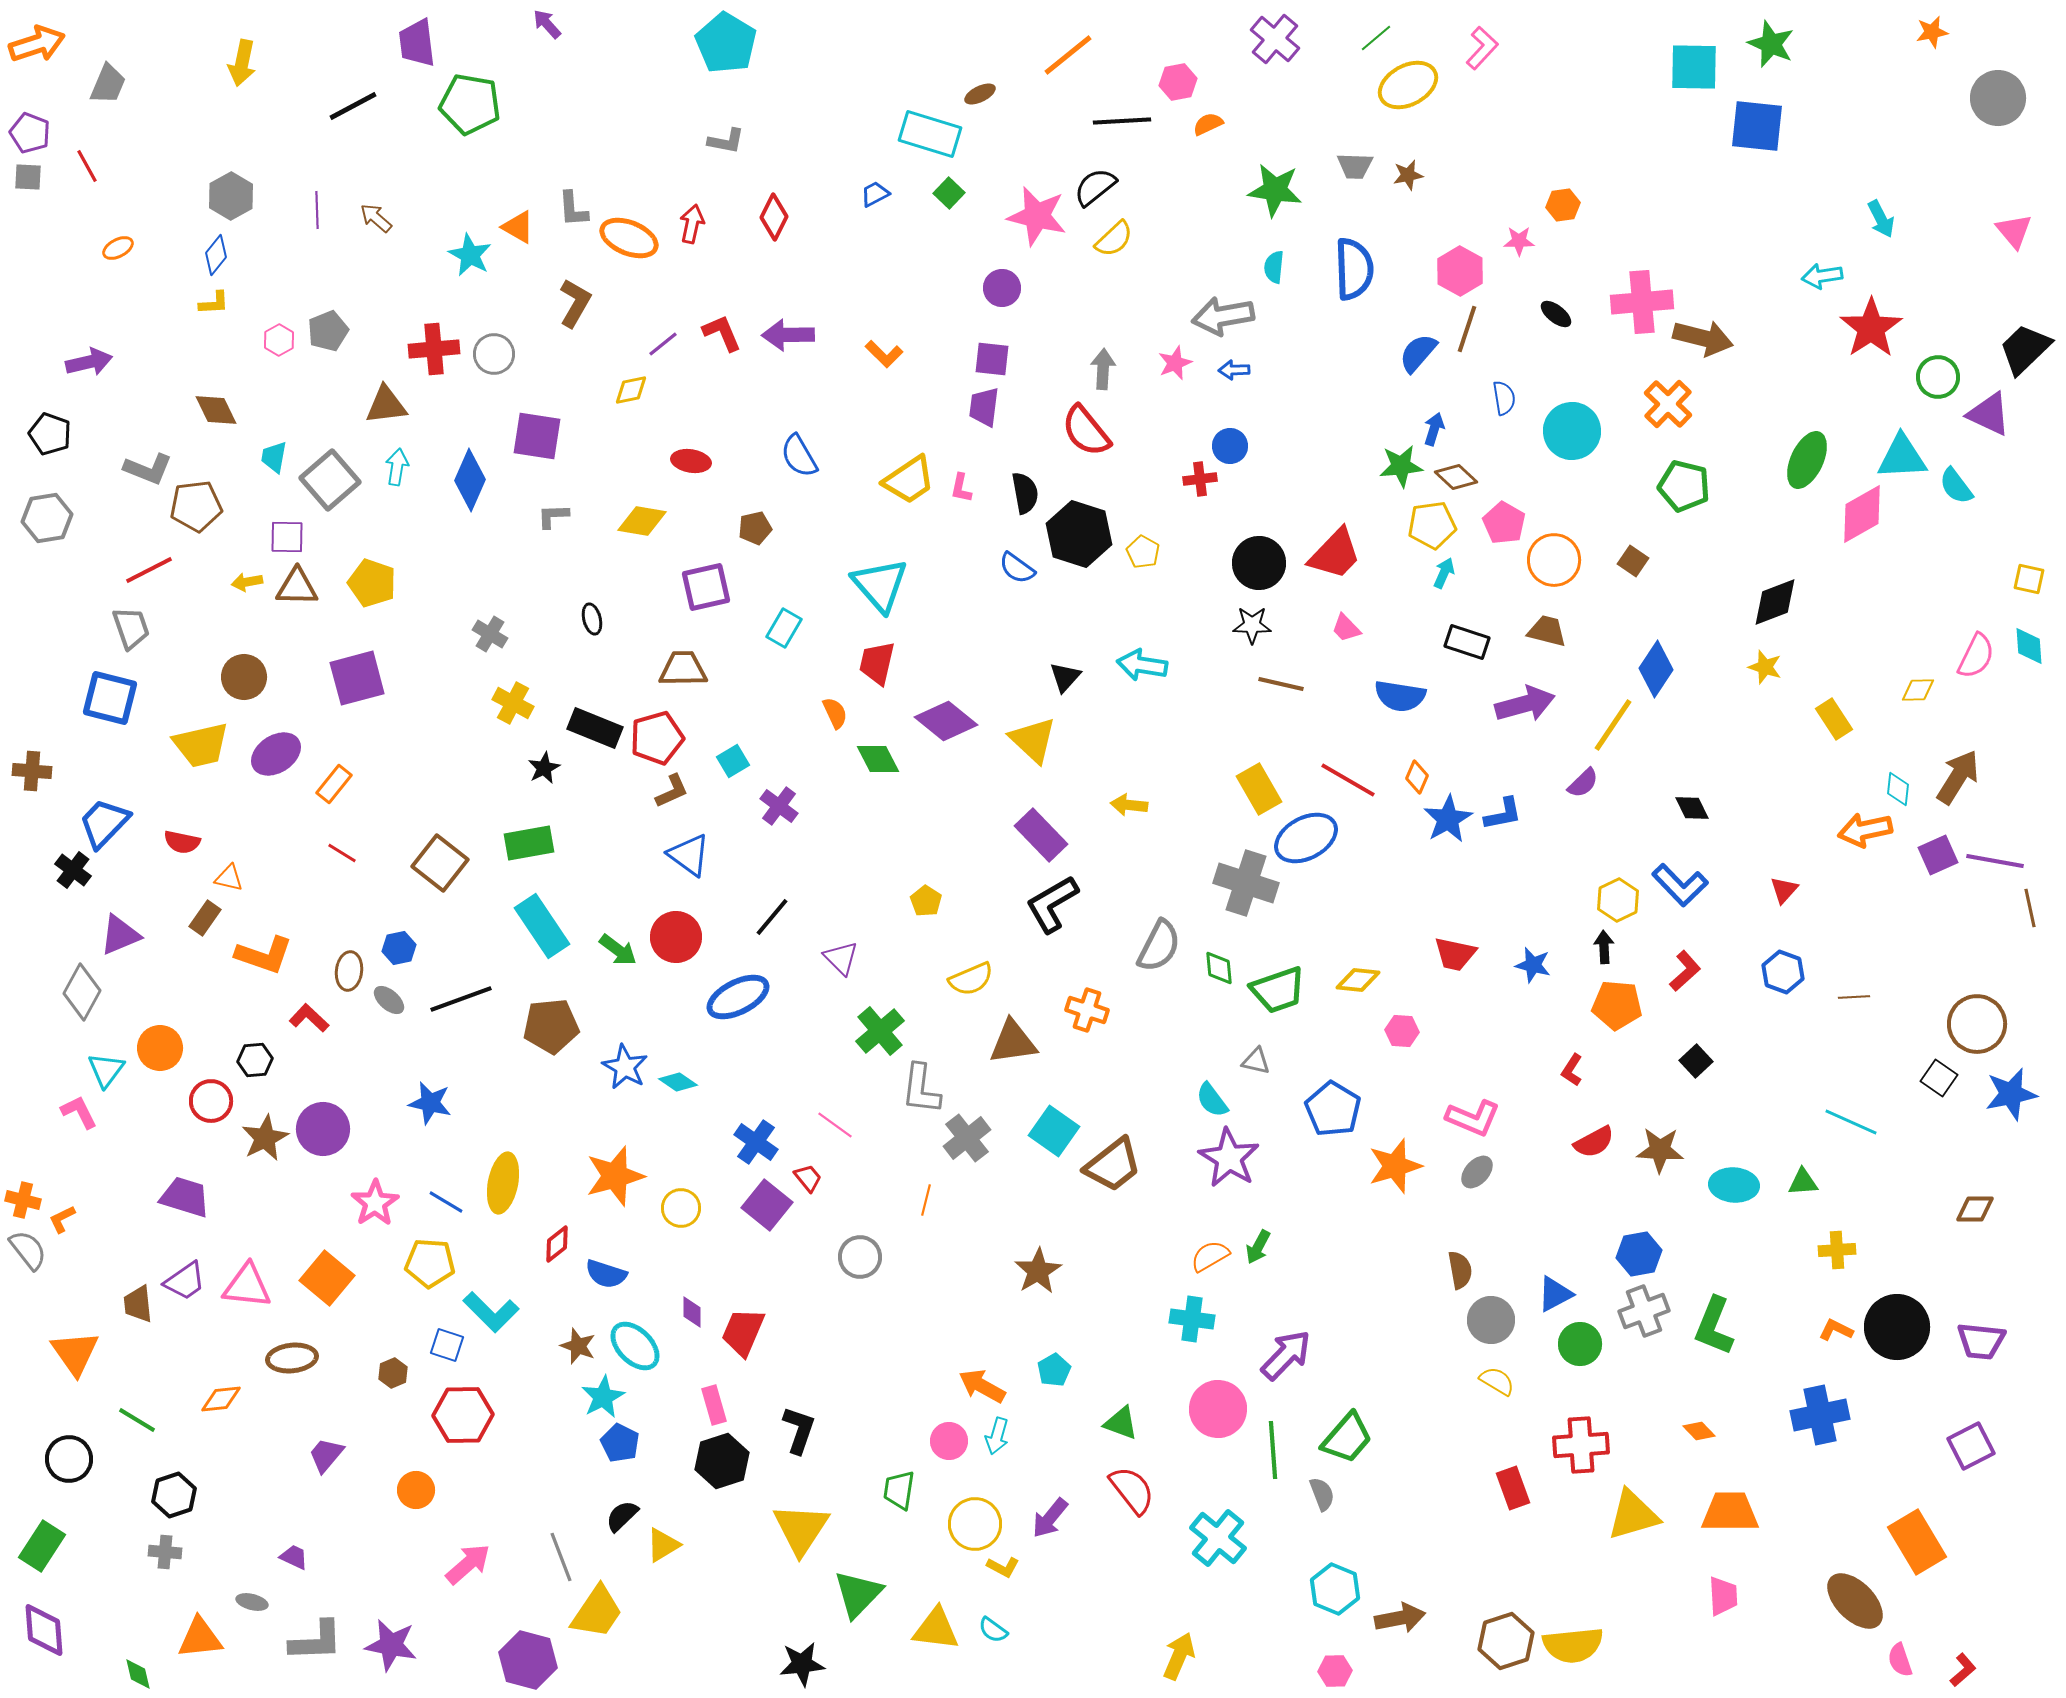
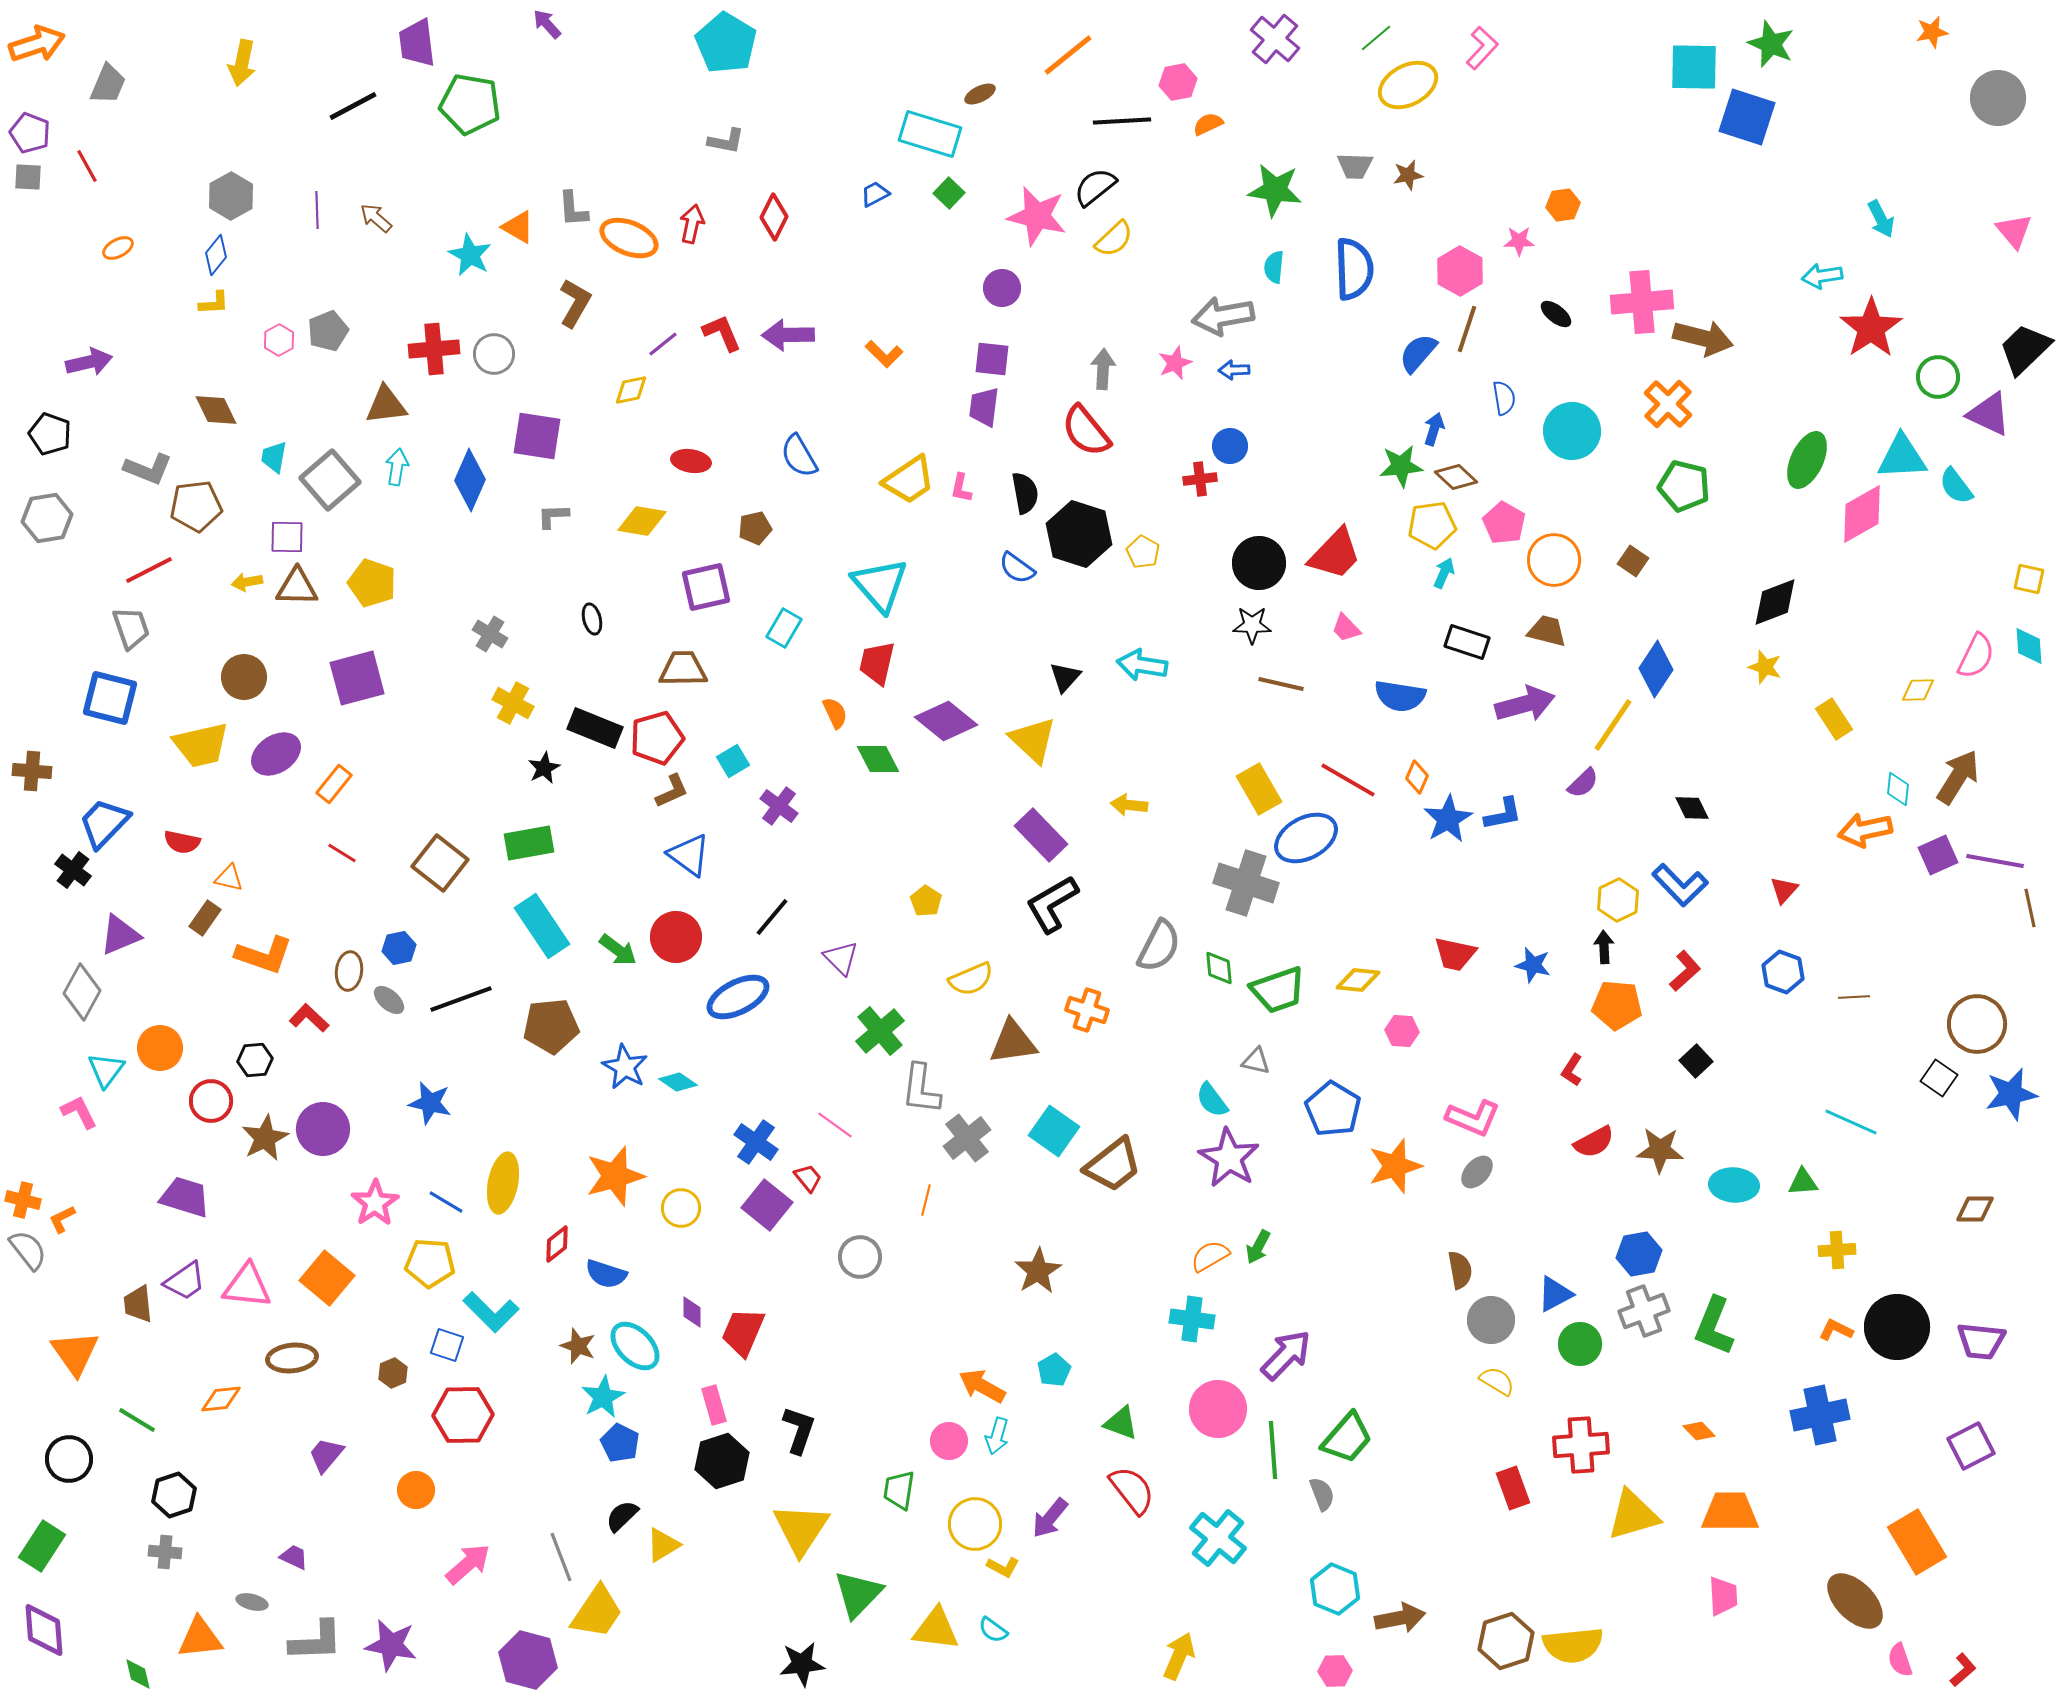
blue square at (1757, 126): moved 10 px left, 9 px up; rotated 12 degrees clockwise
